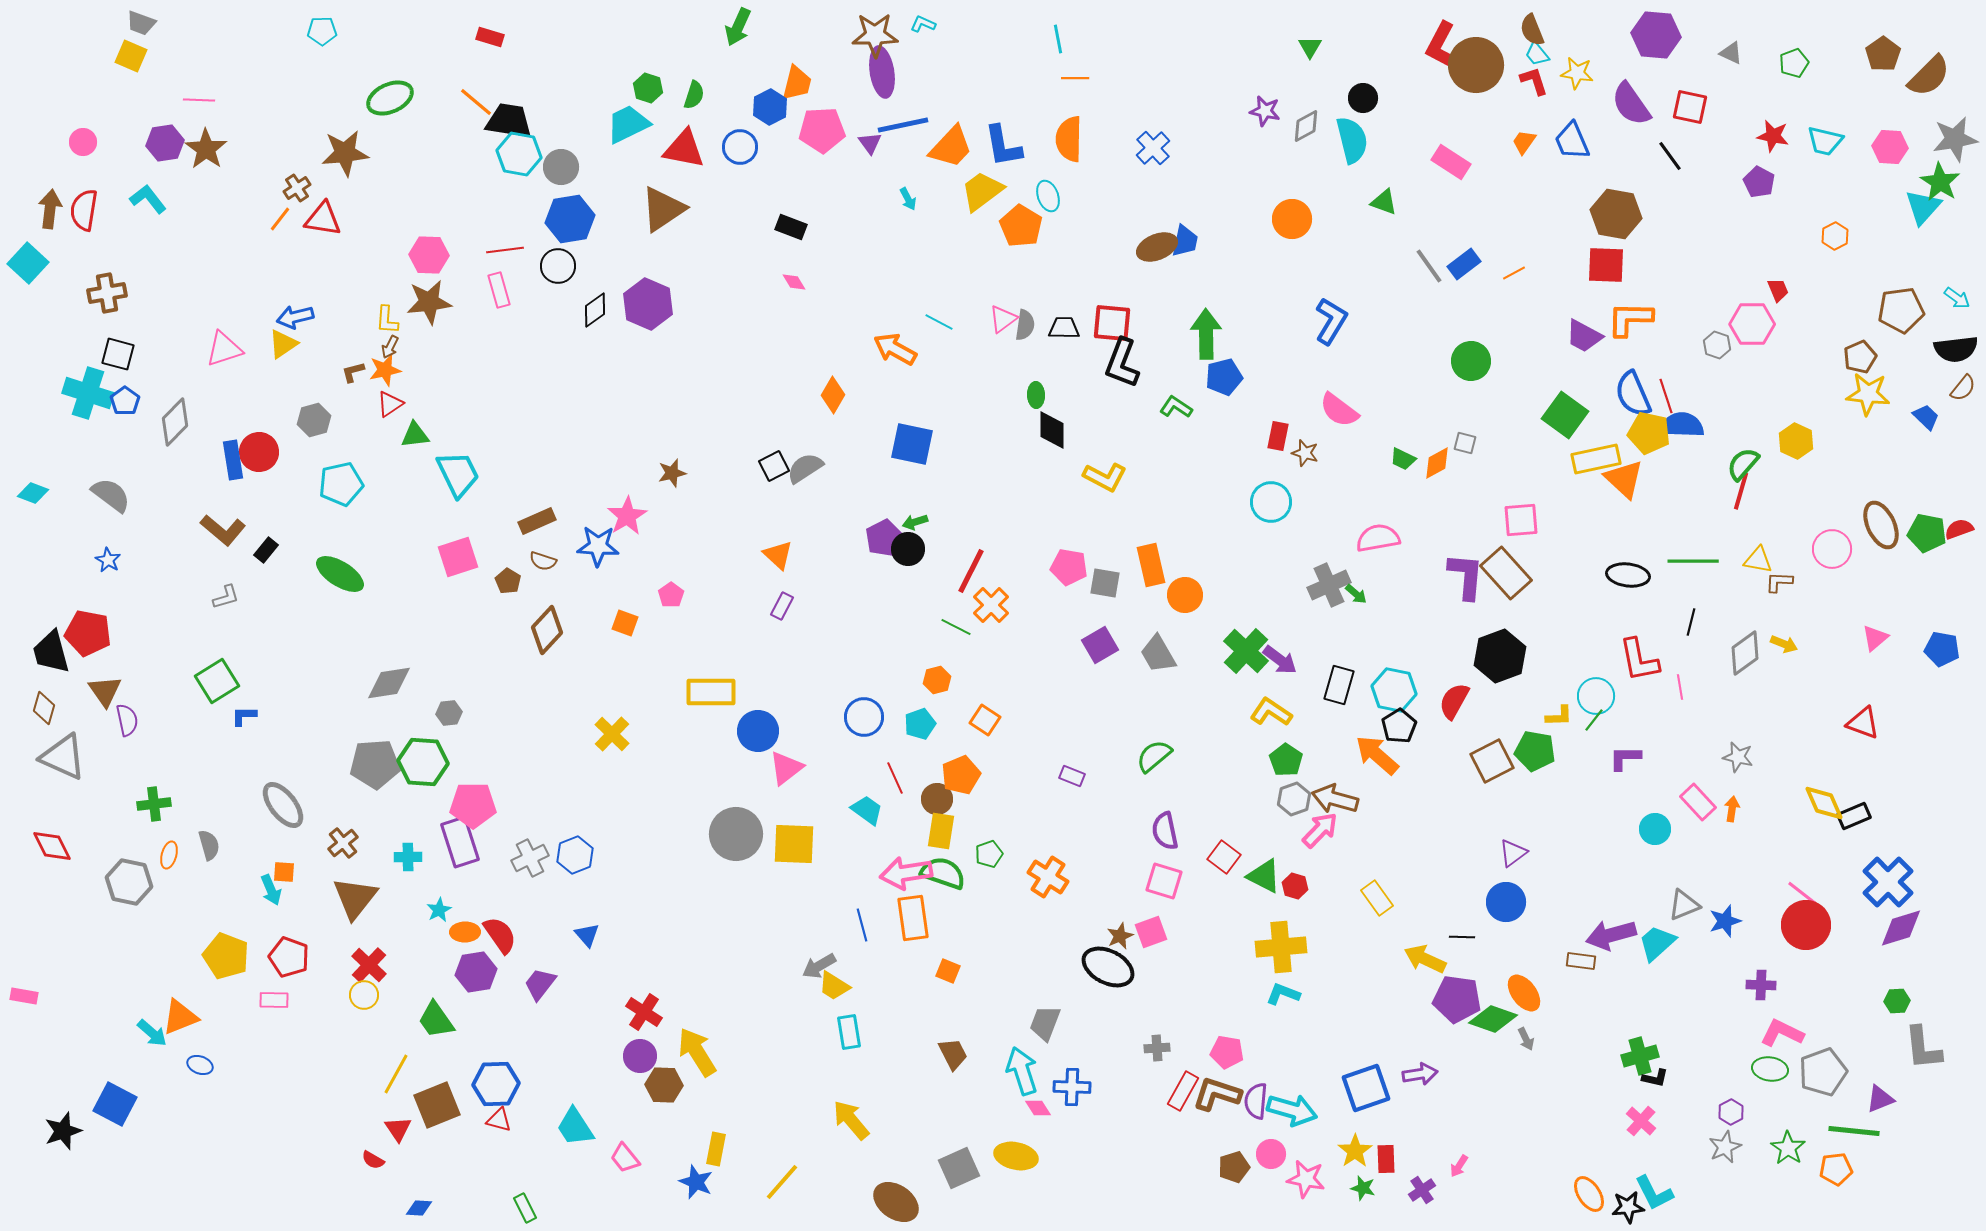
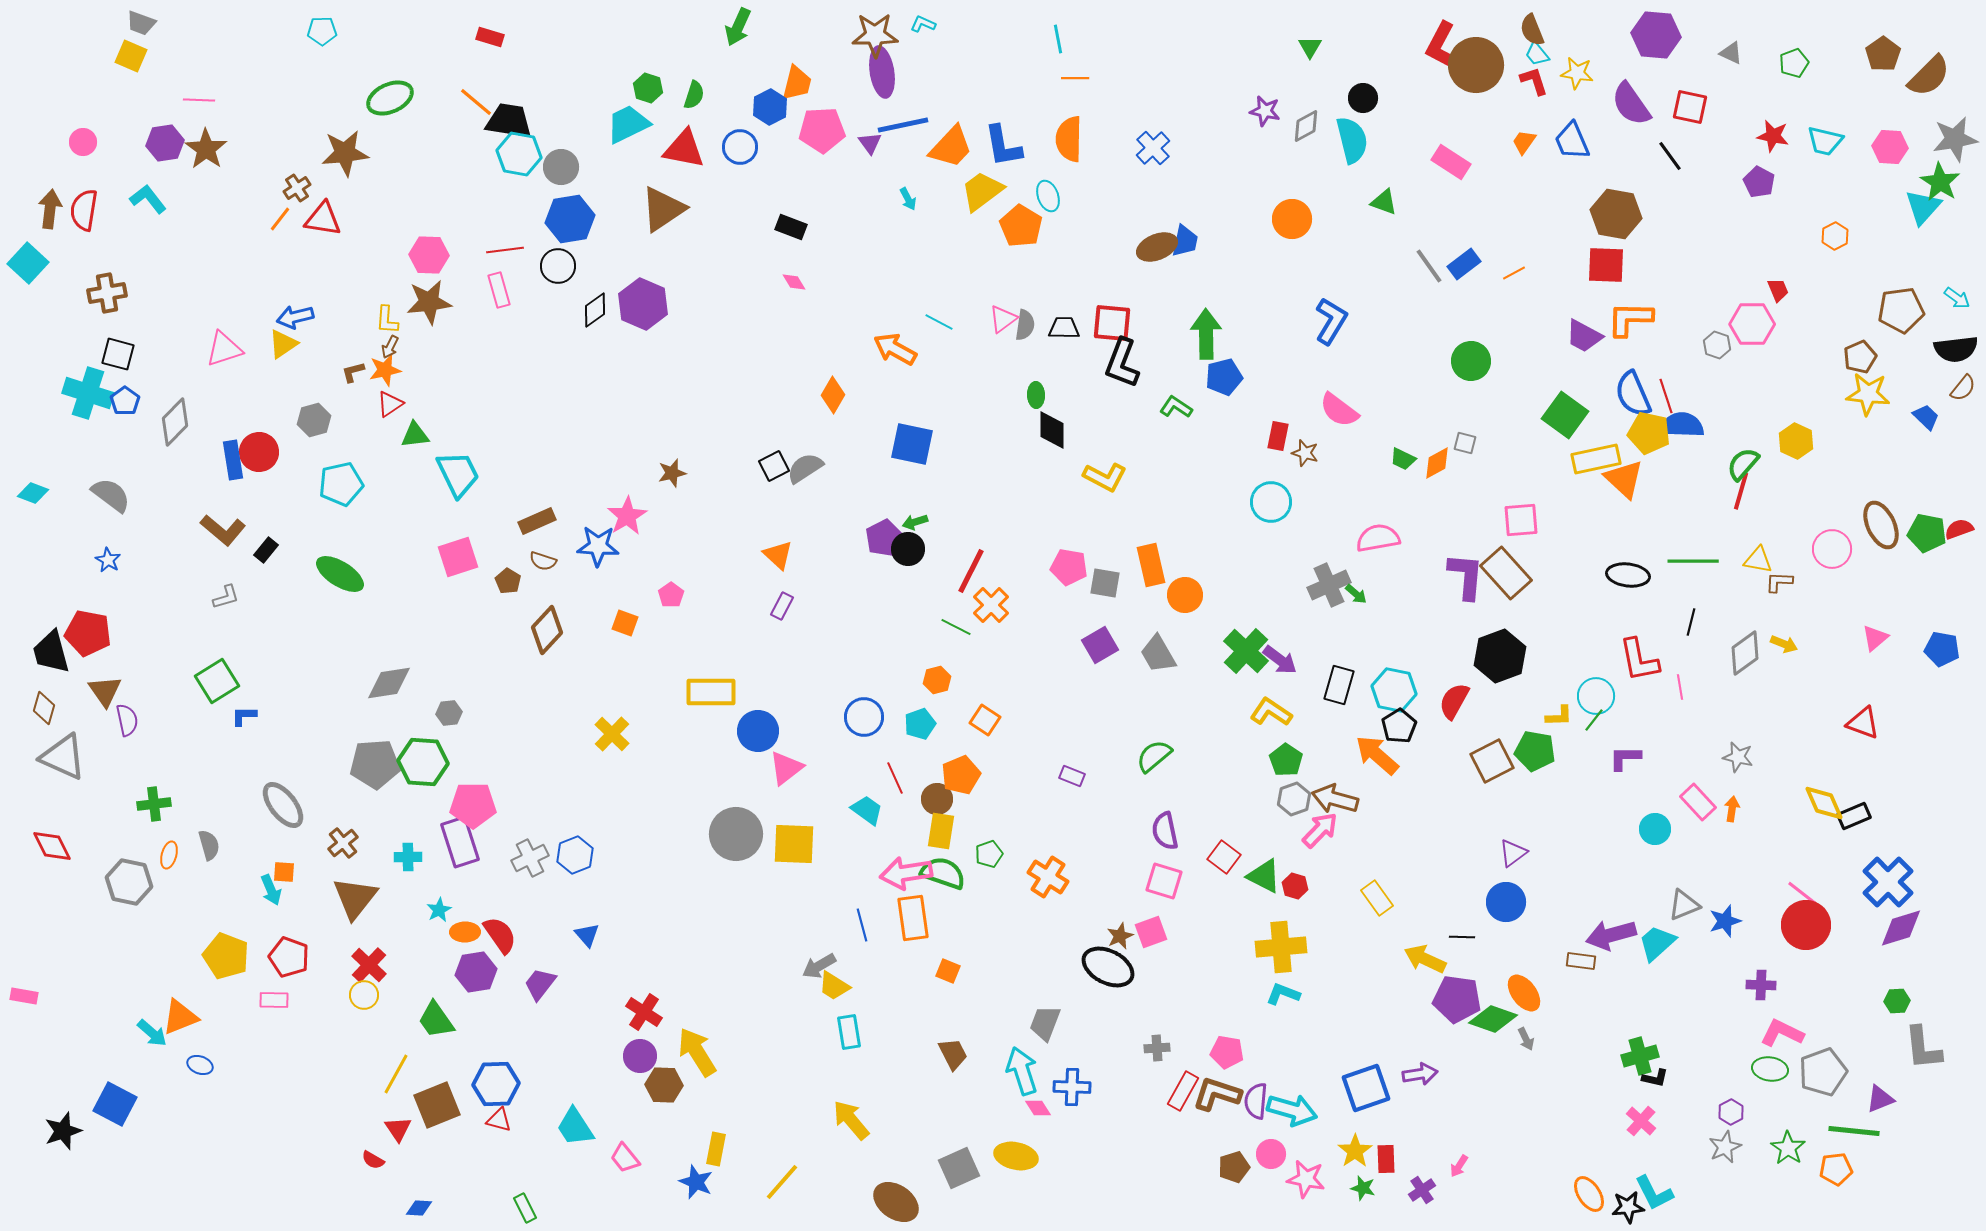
purple hexagon at (648, 304): moved 5 px left
